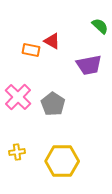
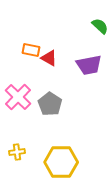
red triangle: moved 3 px left, 17 px down
gray pentagon: moved 3 px left
yellow hexagon: moved 1 px left, 1 px down
